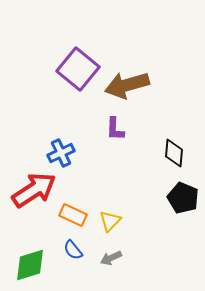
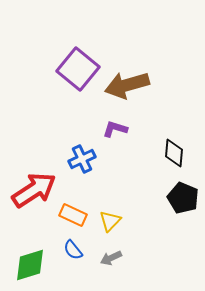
purple L-shape: rotated 105 degrees clockwise
blue cross: moved 21 px right, 6 px down
